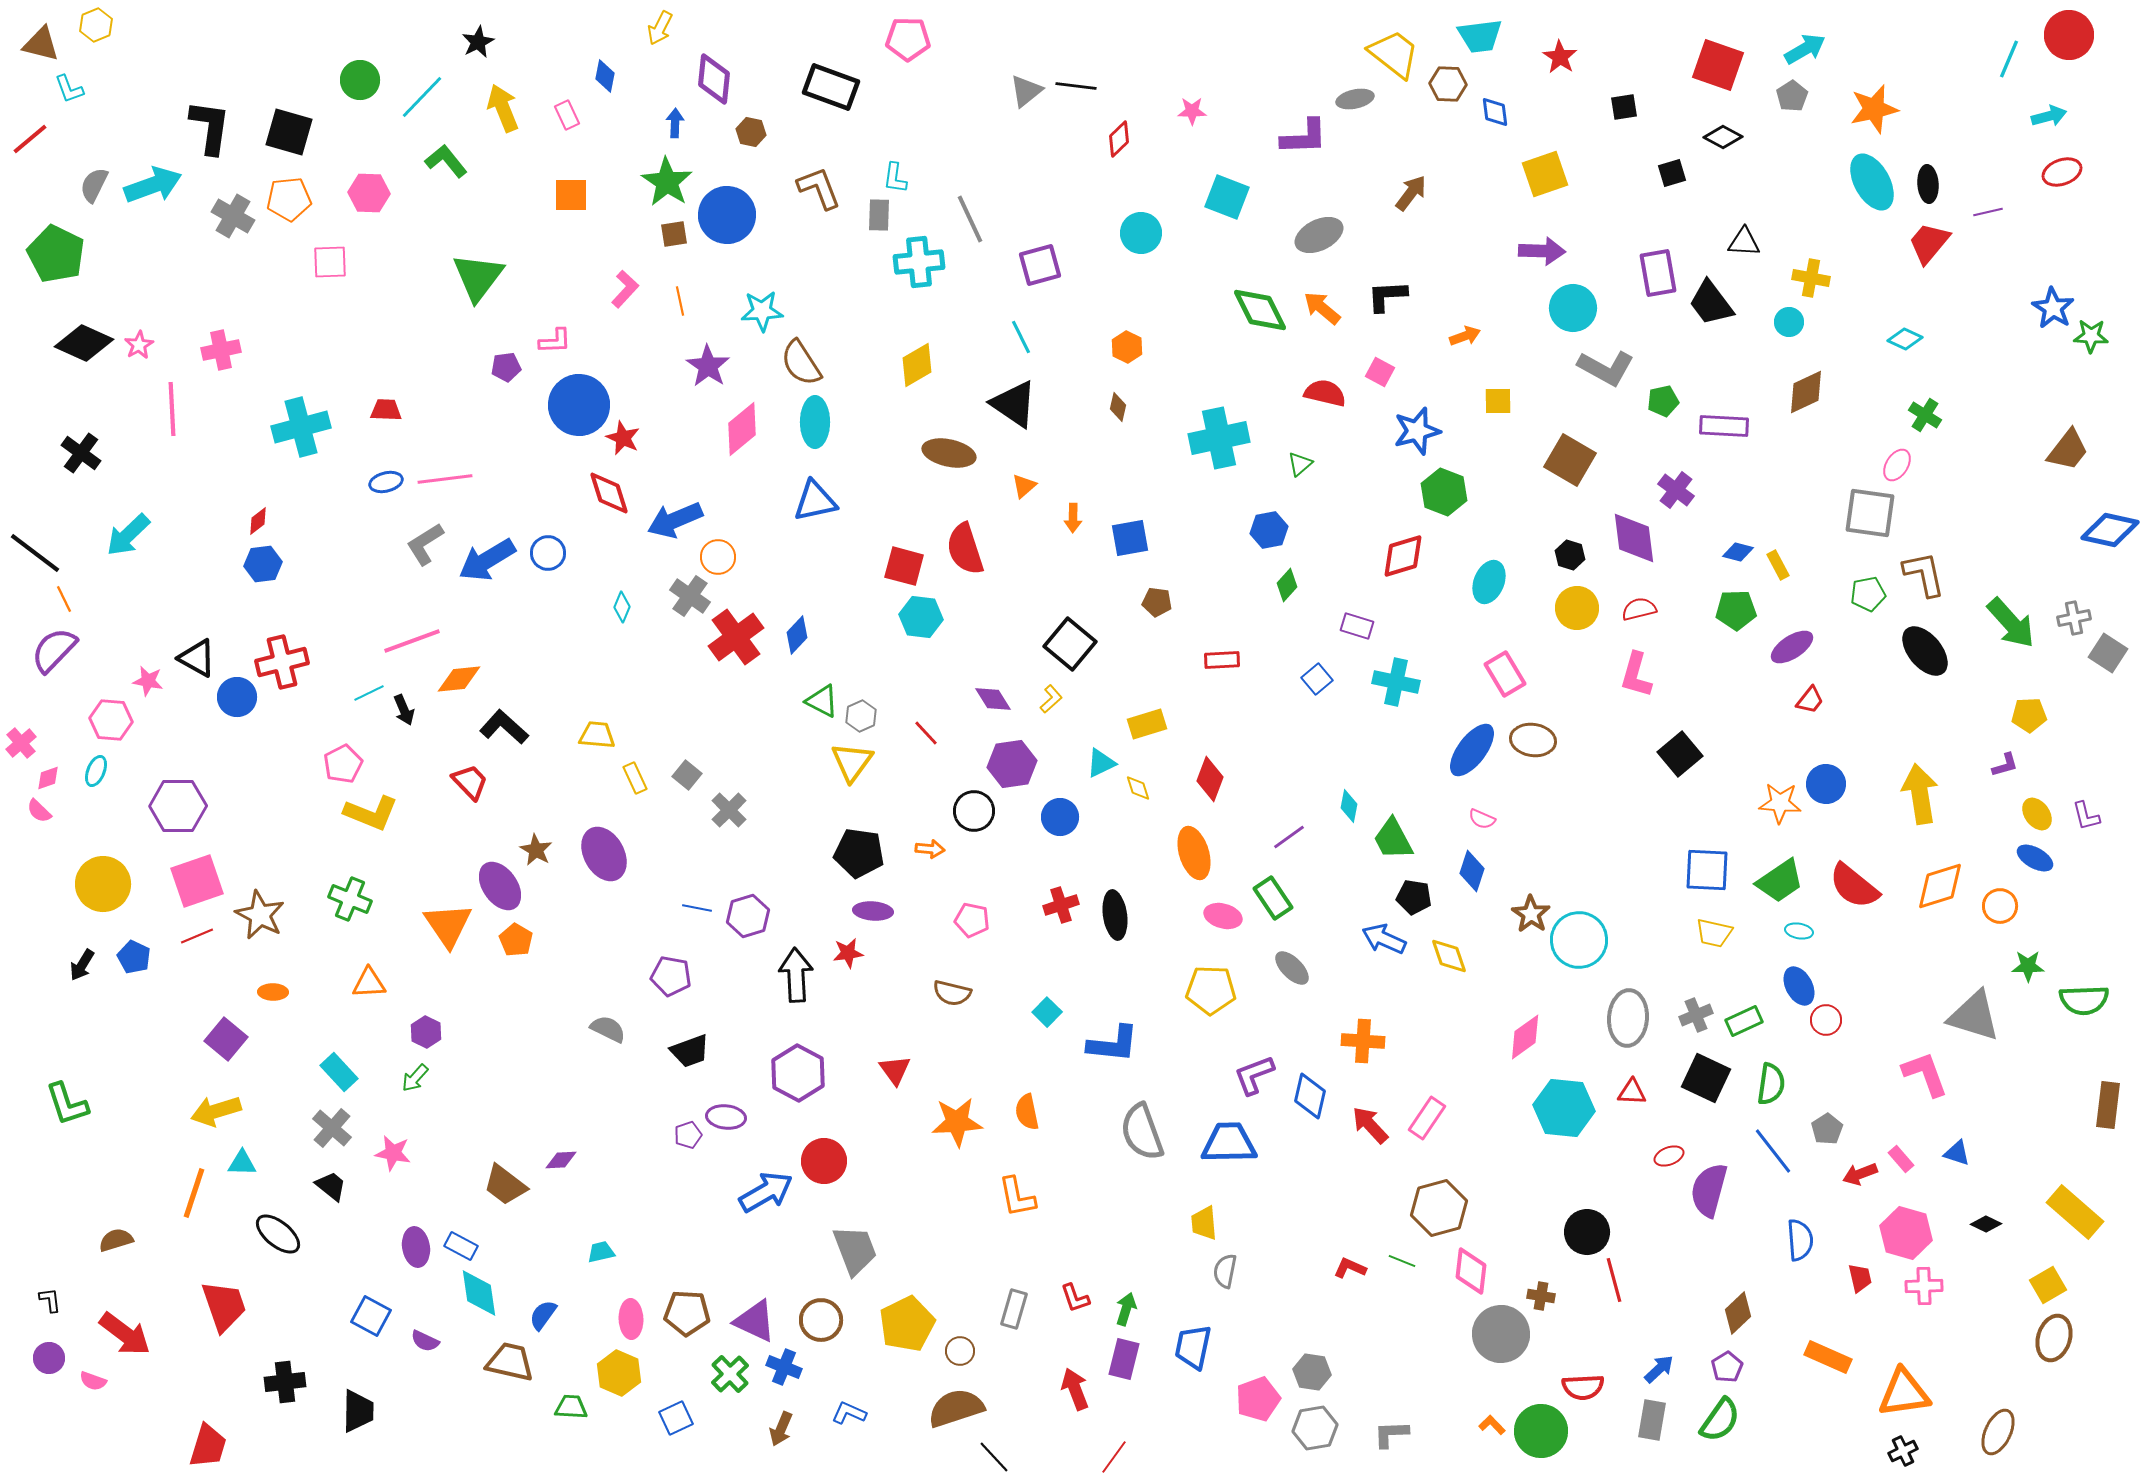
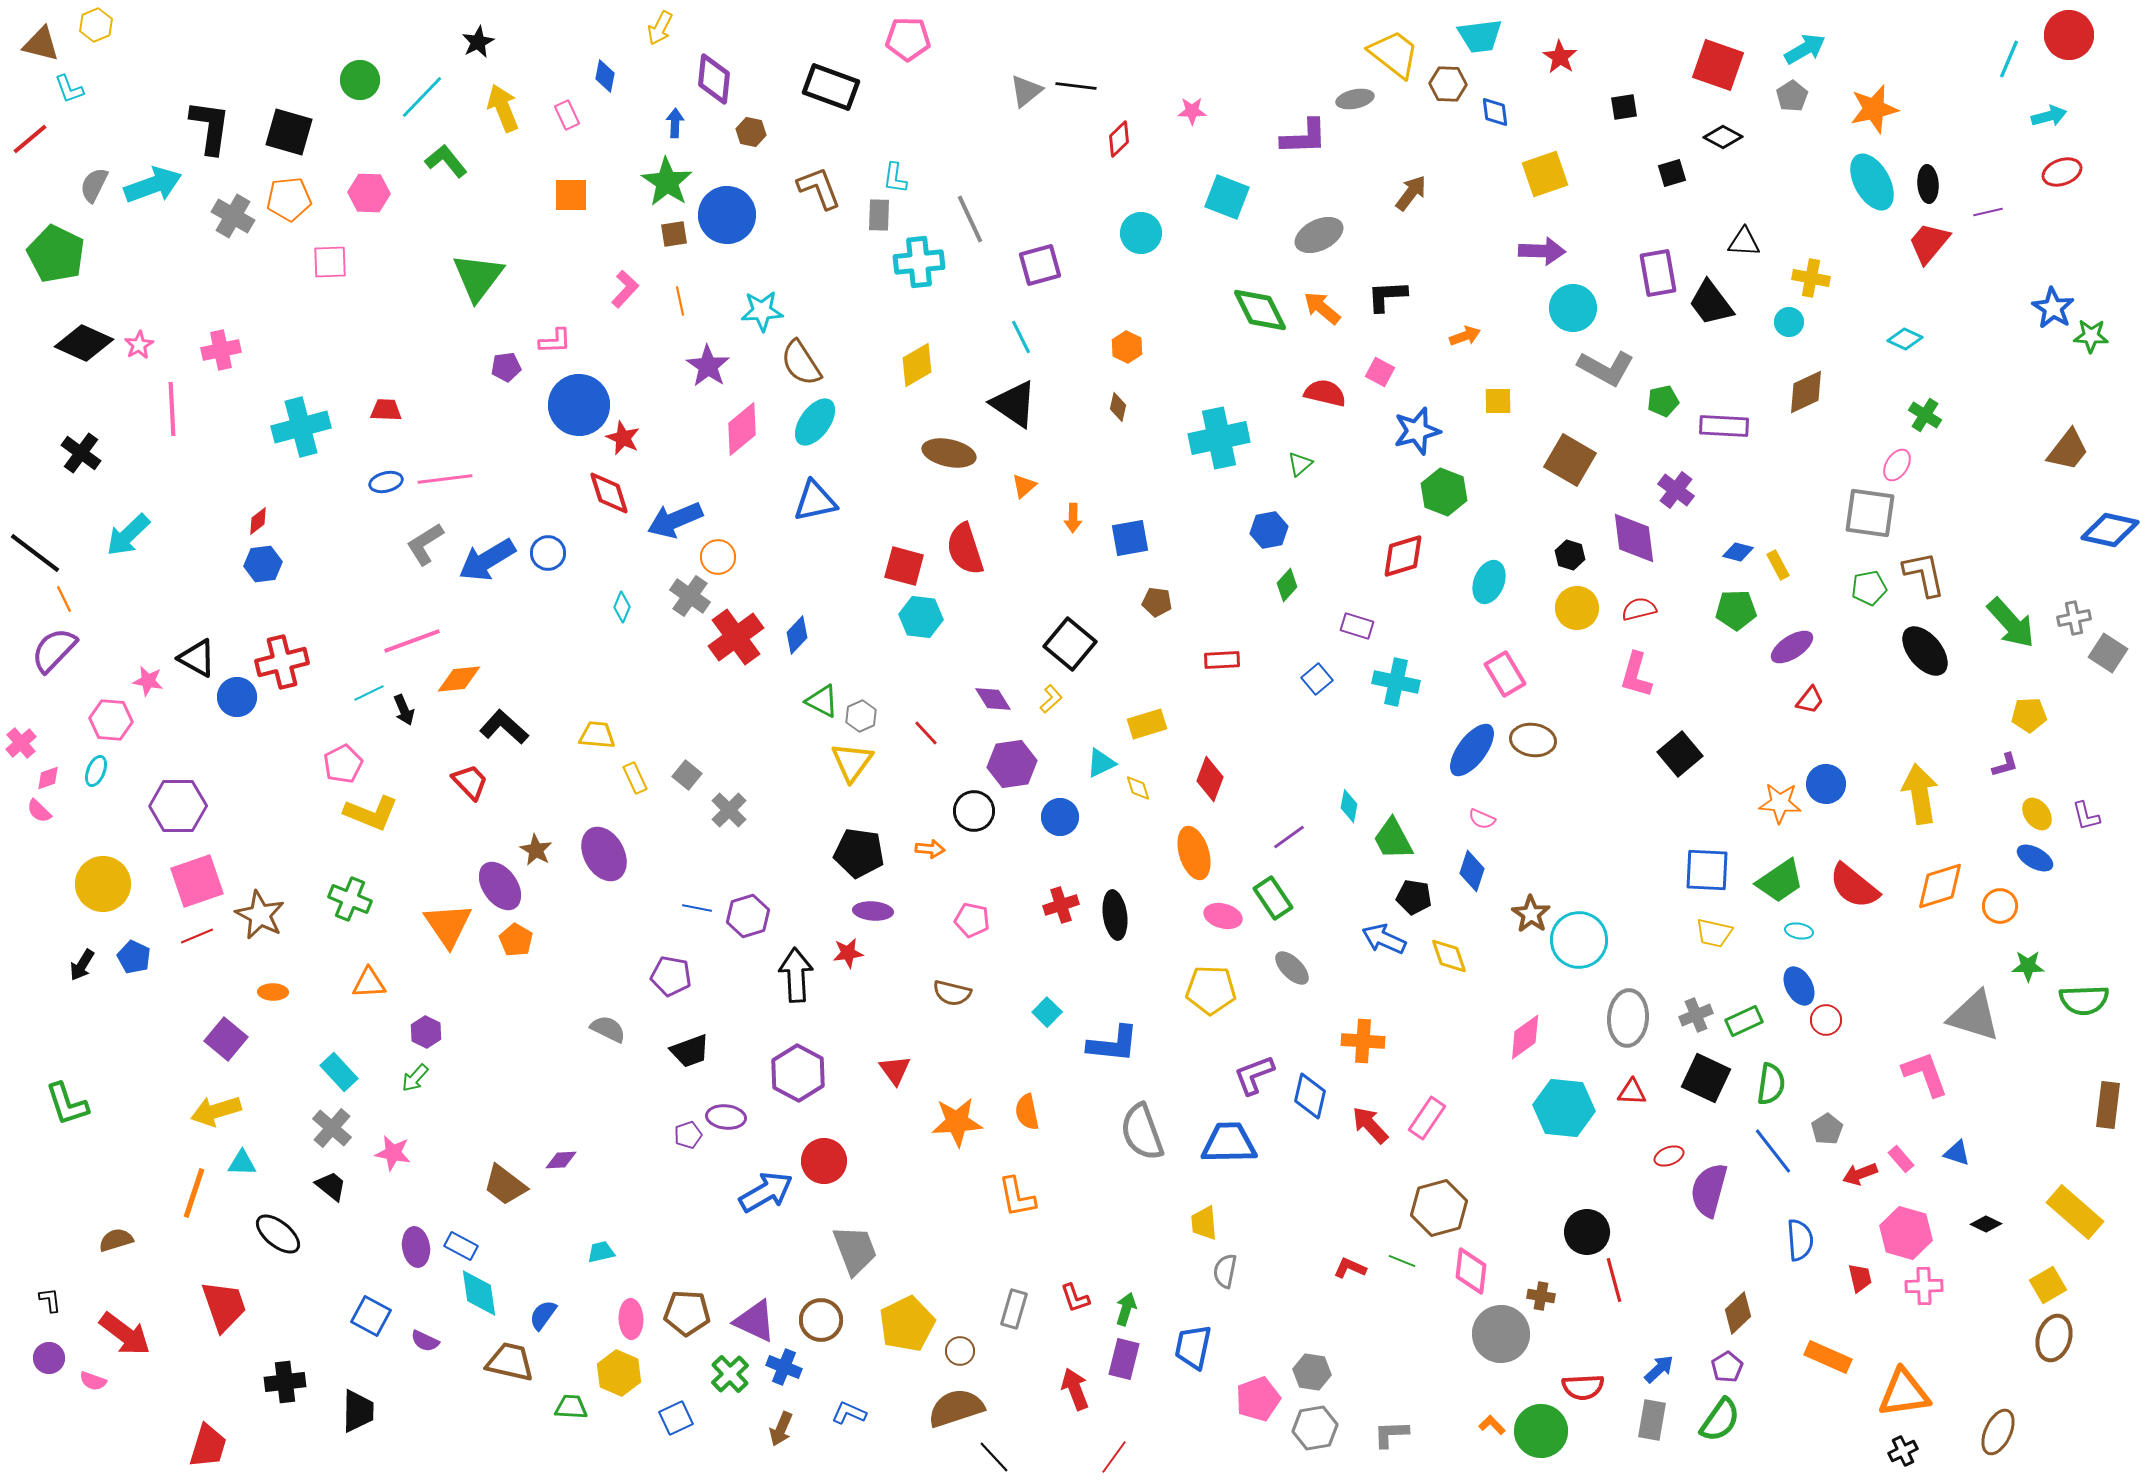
cyan ellipse at (815, 422): rotated 36 degrees clockwise
green pentagon at (1868, 594): moved 1 px right, 6 px up
